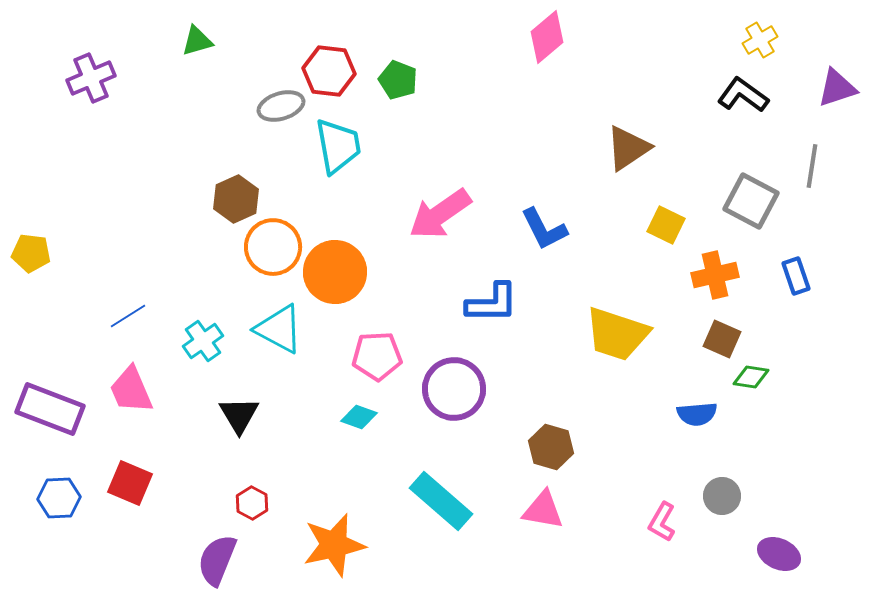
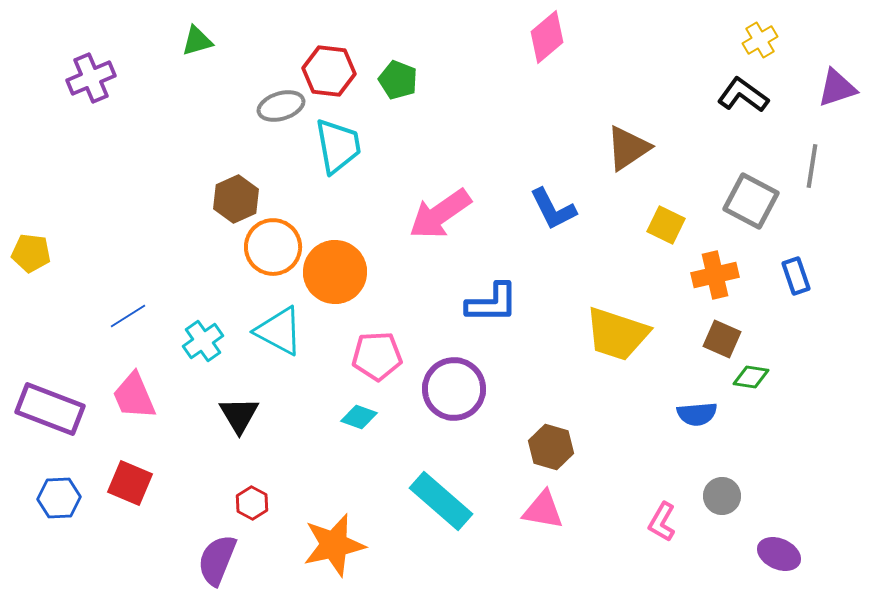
blue L-shape at (544, 229): moved 9 px right, 20 px up
cyan triangle at (279, 329): moved 2 px down
pink trapezoid at (131, 390): moved 3 px right, 6 px down
